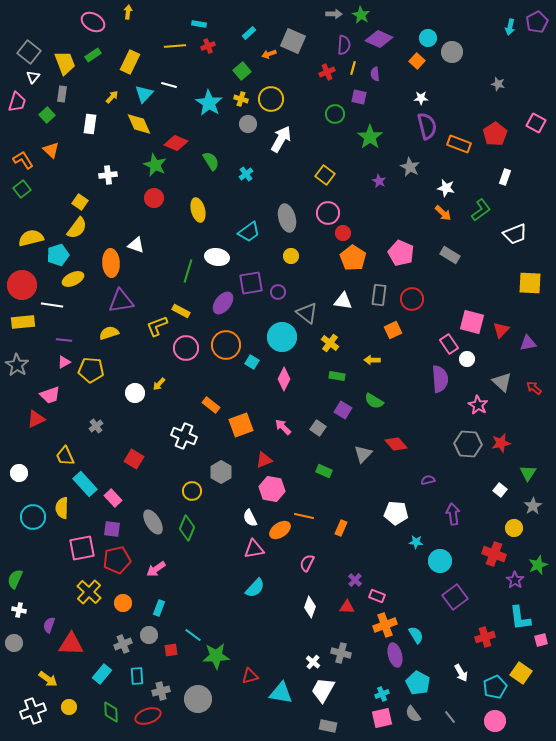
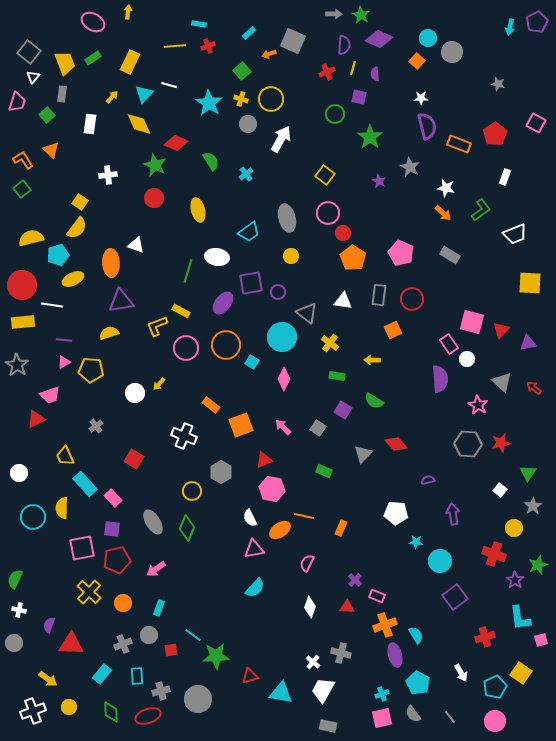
green rectangle at (93, 55): moved 3 px down
